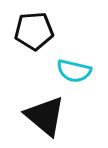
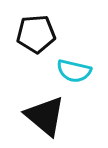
black pentagon: moved 2 px right, 3 px down
